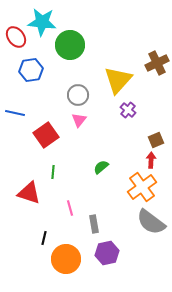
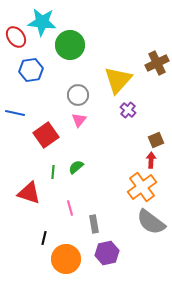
green semicircle: moved 25 px left
